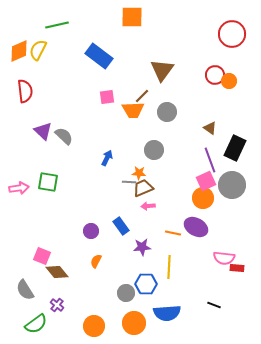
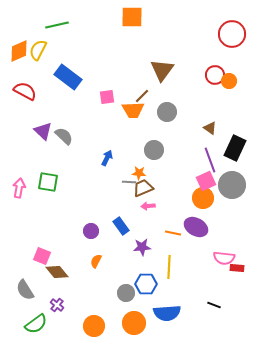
blue rectangle at (99, 56): moved 31 px left, 21 px down
red semicircle at (25, 91): rotated 55 degrees counterclockwise
pink arrow at (19, 188): rotated 72 degrees counterclockwise
